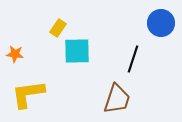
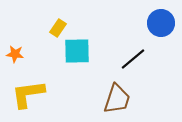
black line: rotated 32 degrees clockwise
